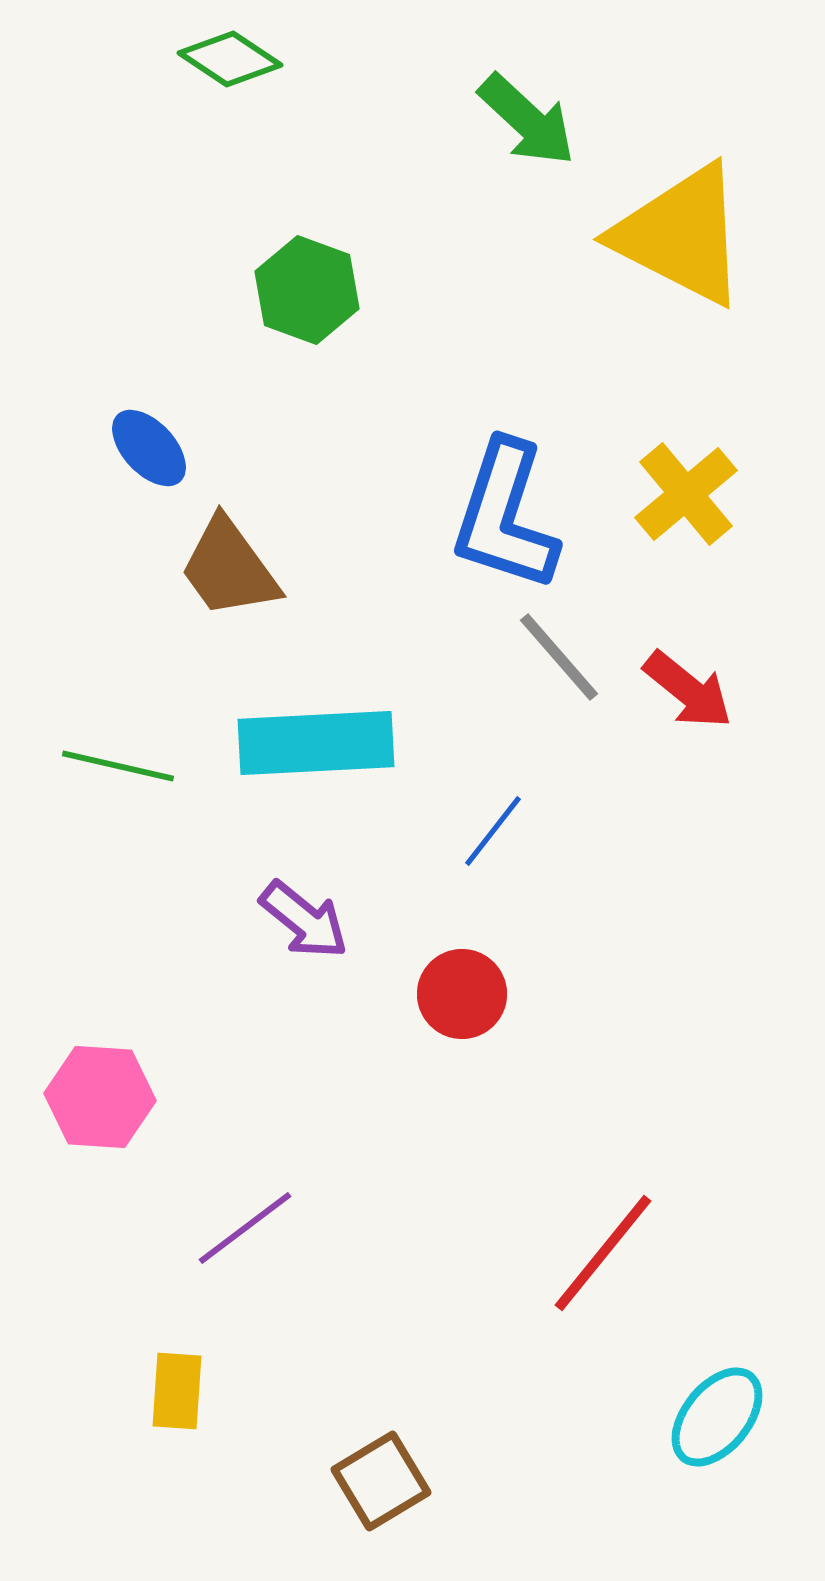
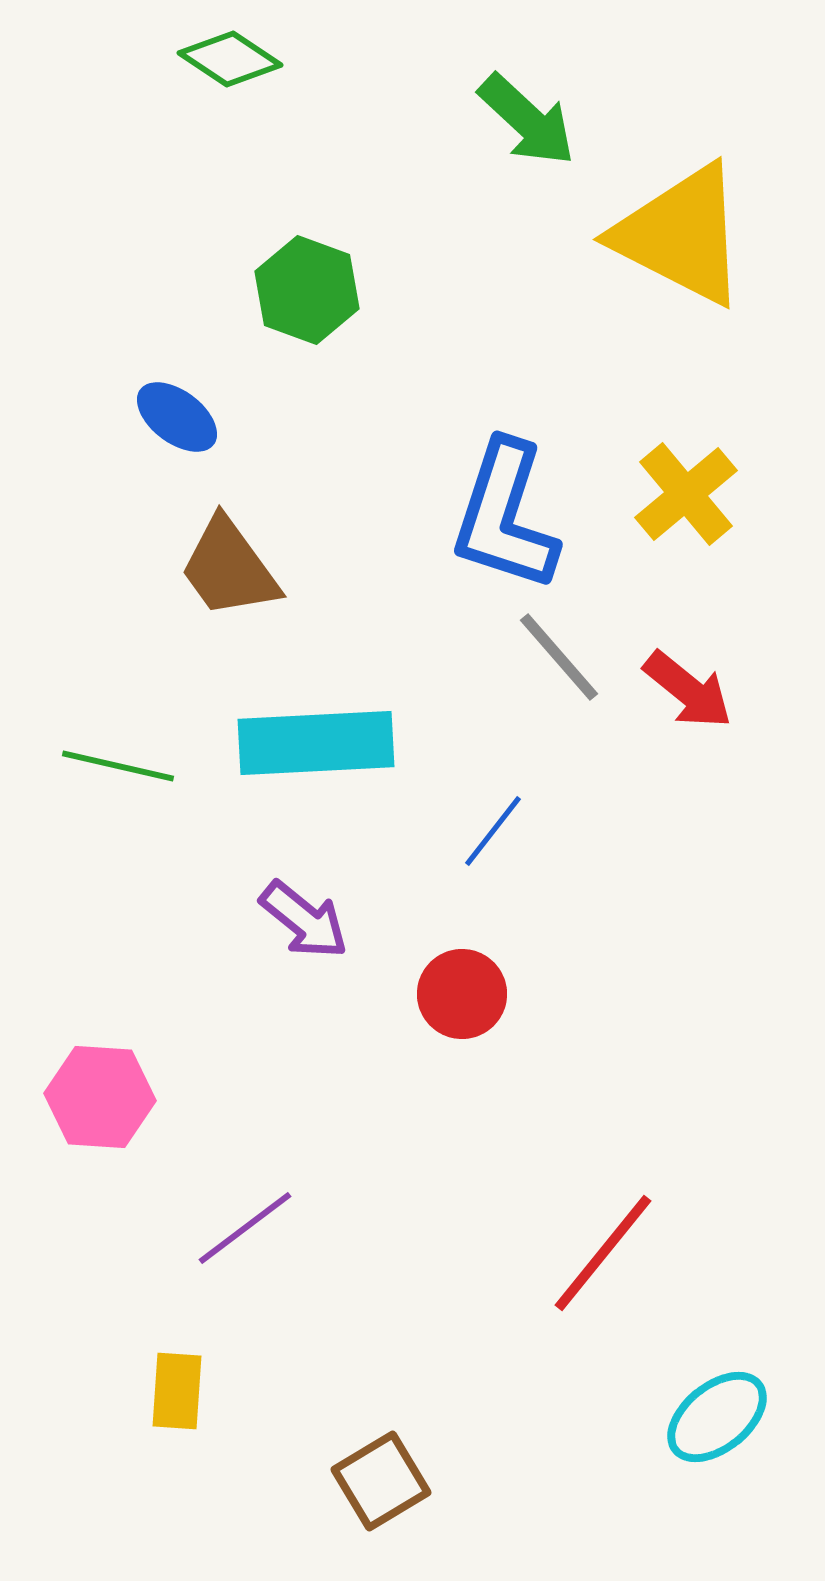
blue ellipse: moved 28 px right, 31 px up; rotated 10 degrees counterclockwise
cyan ellipse: rotated 12 degrees clockwise
